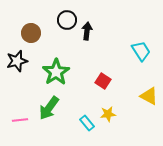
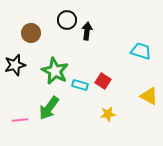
cyan trapezoid: rotated 40 degrees counterclockwise
black star: moved 2 px left, 4 px down
green star: moved 1 px left, 1 px up; rotated 12 degrees counterclockwise
cyan rectangle: moved 7 px left, 38 px up; rotated 35 degrees counterclockwise
